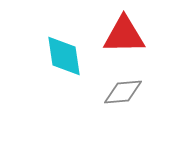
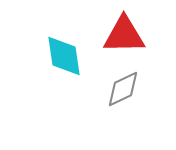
gray diamond: moved 3 px up; rotated 21 degrees counterclockwise
